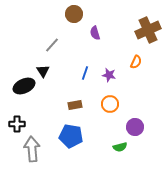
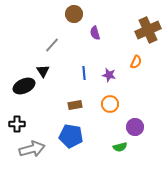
blue line: moved 1 px left; rotated 24 degrees counterclockwise
gray arrow: rotated 80 degrees clockwise
